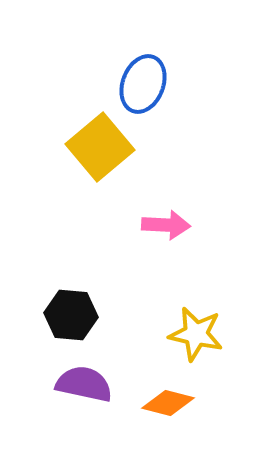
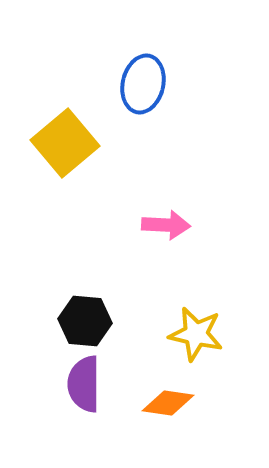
blue ellipse: rotated 8 degrees counterclockwise
yellow square: moved 35 px left, 4 px up
black hexagon: moved 14 px right, 6 px down
purple semicircle: rotated 102 degrees counterclockwise
orange diamond: rotated 6 degrees counterclockwise
